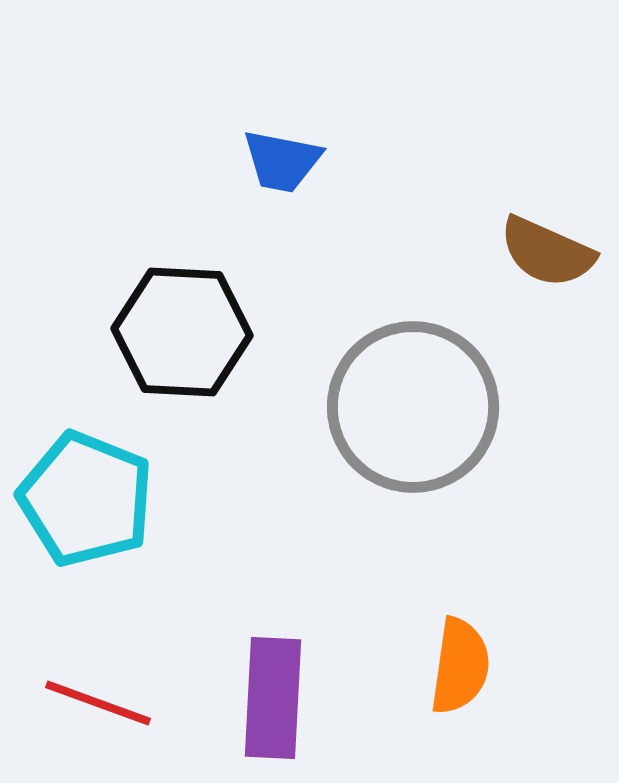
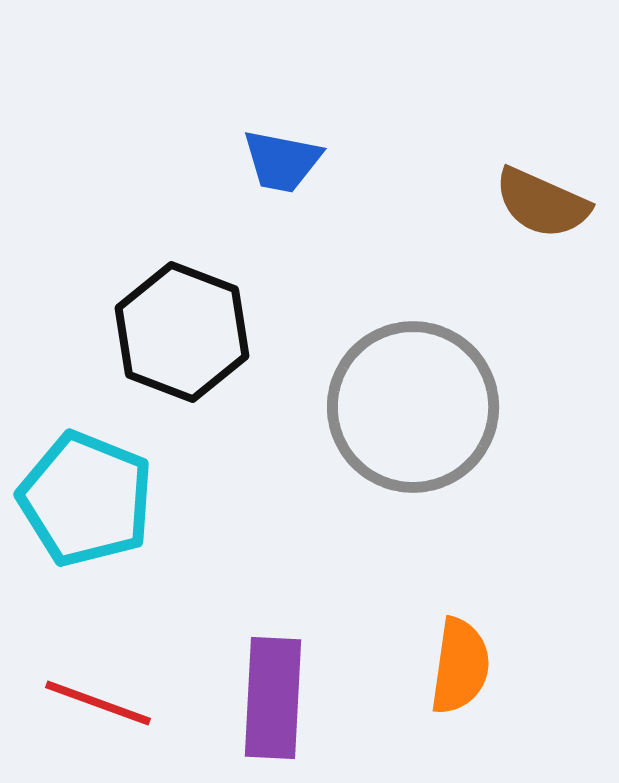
brown semicircle: moved 5 px left, 49 px up
black hexagon: rotated 18 degrees clockwise
